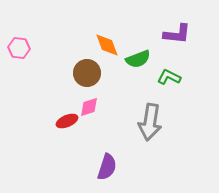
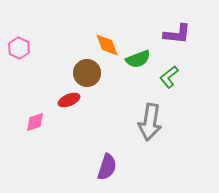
pink hexagon: rotated 20 degrees clockwise
green L-shape: rotated 65 degrees counterclockwise
pink diamond: moved 54 px left, 15 px down
red ellipse: moved 2 px right, 21 px up
